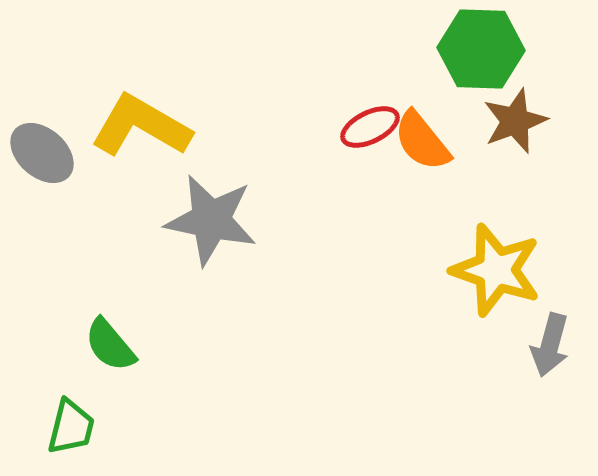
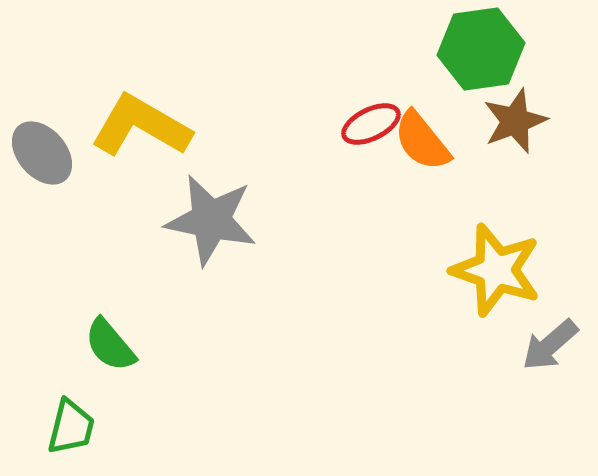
green hexagon: rotated 10 degrees counterclockwise
red ellipse: moved 1 px right, 3 px up
gray ellipse: rotated 8 degrees clockwise
gray arrow: rotated 34 degrees clockwise
